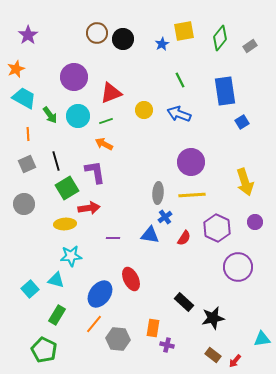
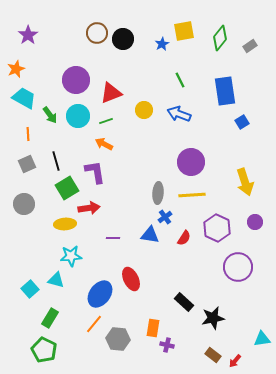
purple circle at (74, 77): moved 2 px right, 3 px down
green rectangle at (57, 315): moved 7 px left, 3 px down
